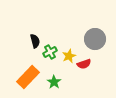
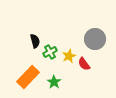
red semicircle: rotated 72 degrees clockwise
